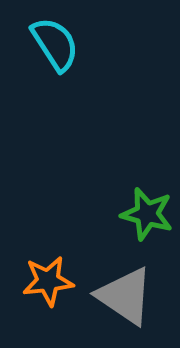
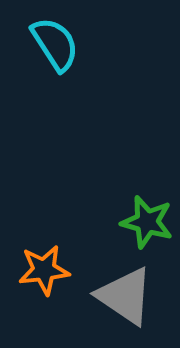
green star: moved 8 px down
orange star: moved 4 px left, 11 px up
